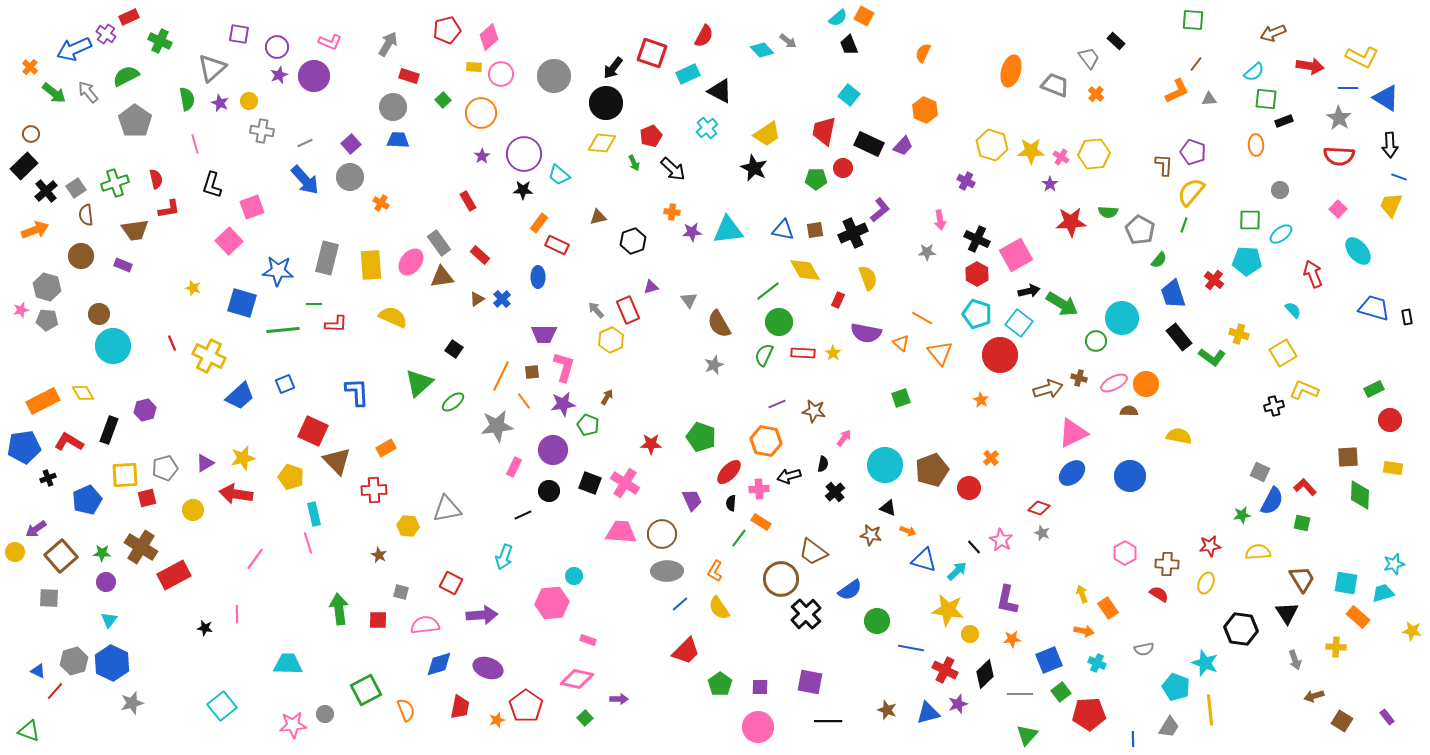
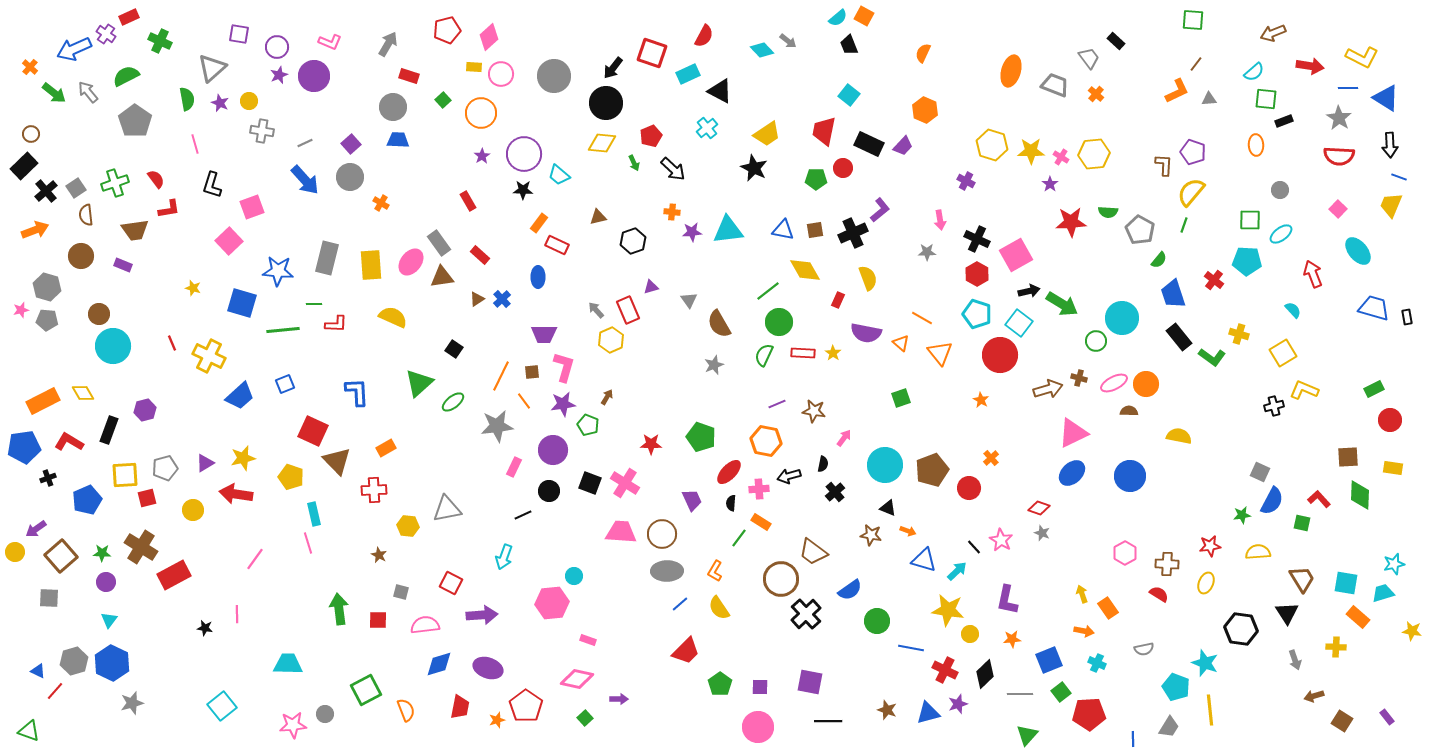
red semicircle at (156, 179): rotated 24 degrees counterclockwise
red L-shape at (1305, 487): moved 14 px right, 12 px down
